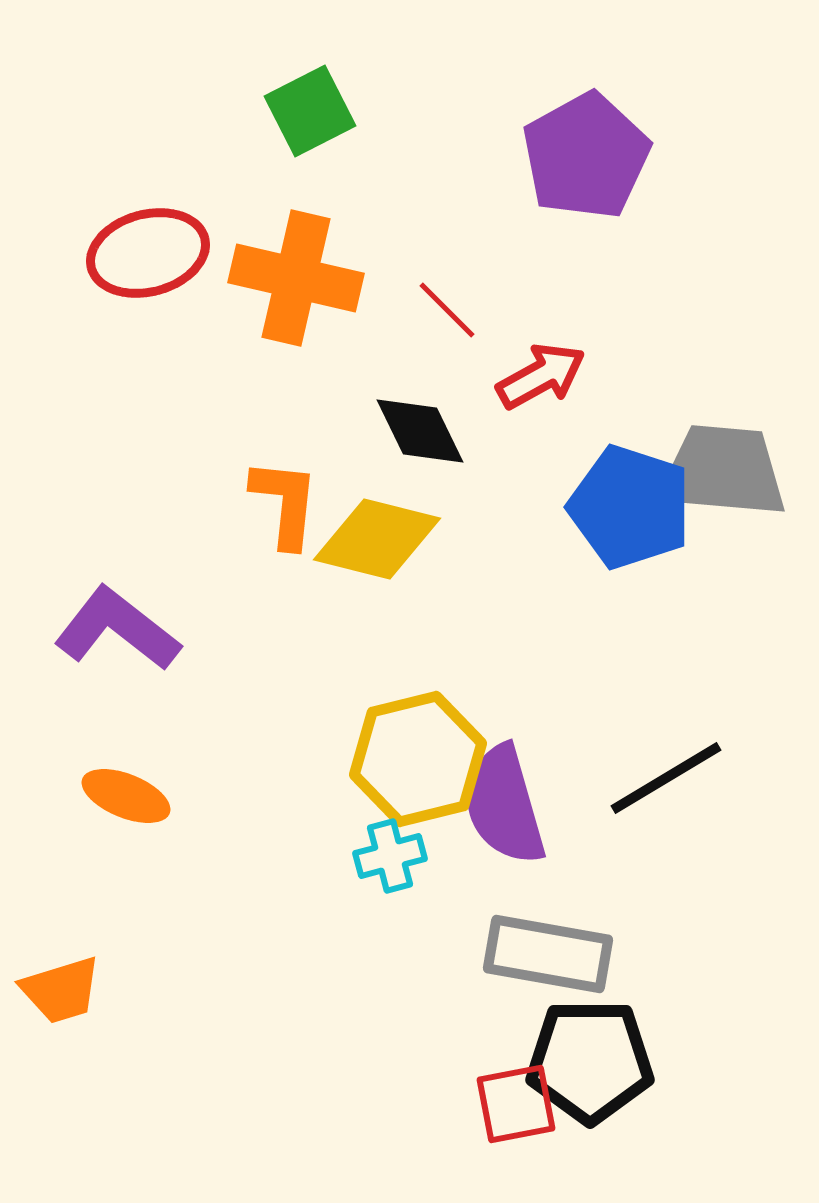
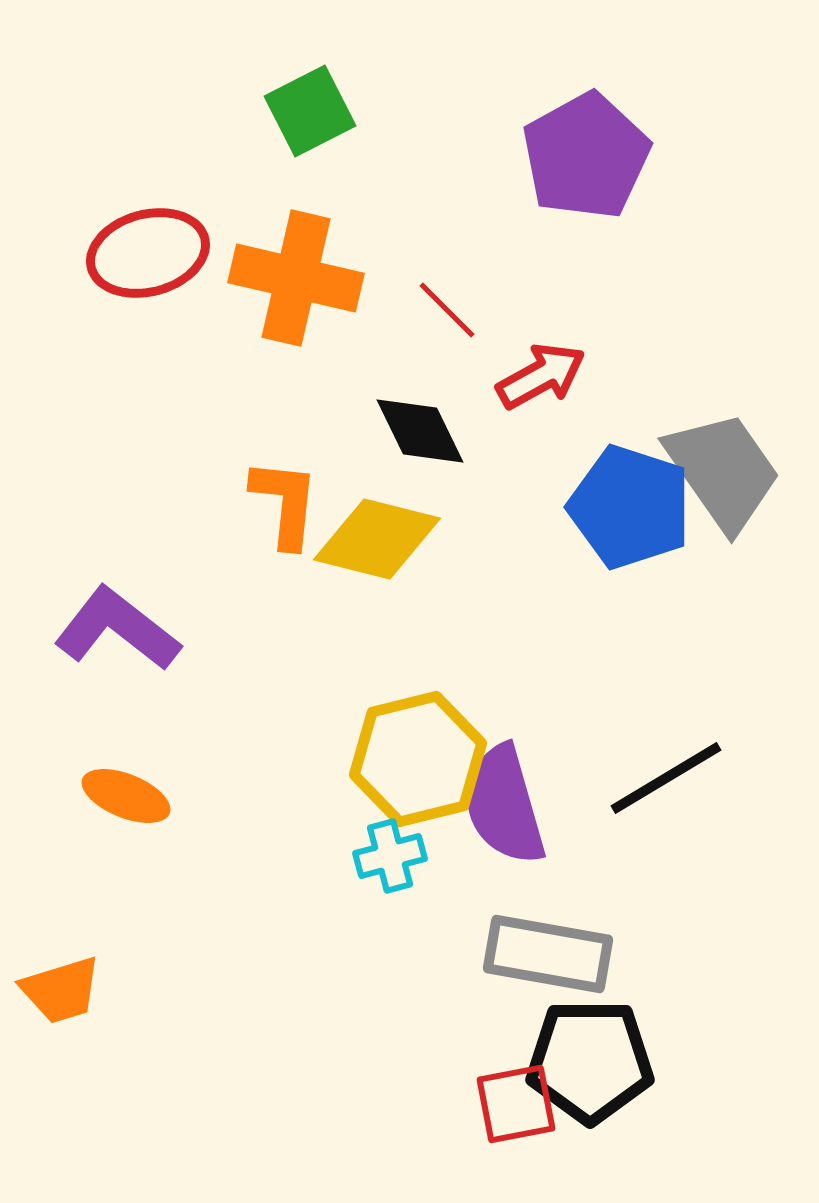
gray trapezoid: rotated 50 degrees clockwise
